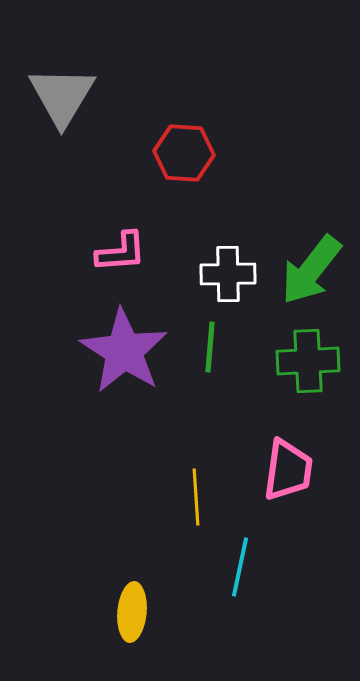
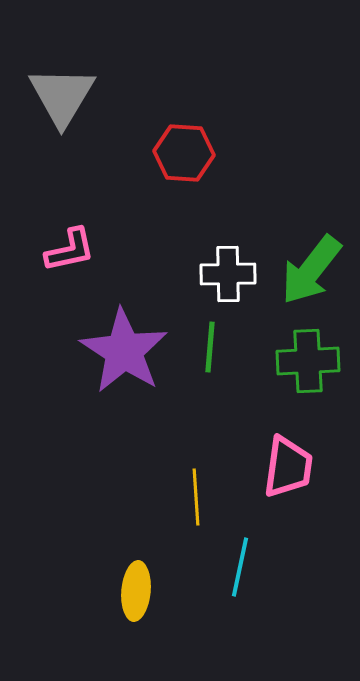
pink L-shape: moved 51 px left, 2 px up; rotated 8 degrees counterclockwise
pink trapezoid: moved 3 px up
yellow ellipse: moved 4 px right, 21 px up
